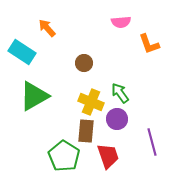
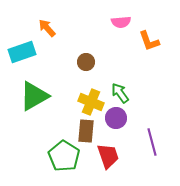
orange L-shape: moved 3 px up
cyan rectangle: rotated 52 degrees counterclockwise
brown circle: moved 2 px right, 1 px up
purple circle: moved 1 px left, 1 px up
